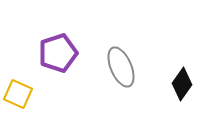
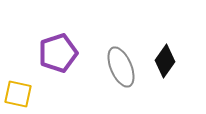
black diamond: moved 17 px left, 23 px up
yellow square: rotated 12 degrees counterclockwise
